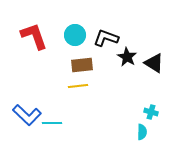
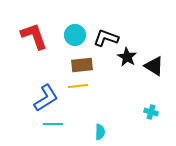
black triangle: moved 3 px down
blue L-shape: moved 19 px right, 17 px up; rotated 76 degrees counterclockwise
cyan line: moved 1 px right, 1 px down
cyan semicircle: moved 42 px left
